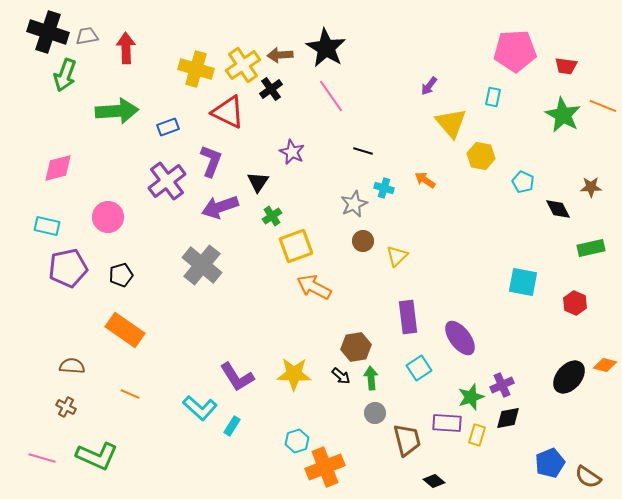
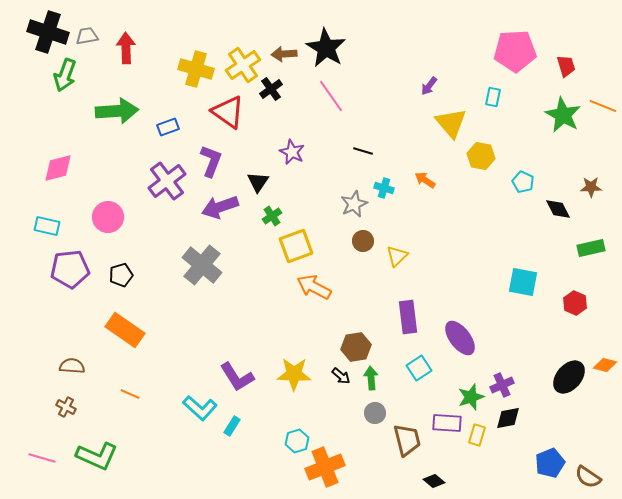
brown arrow at (280, 55): moved 4 px right, 1 px up
red trapezoid at (566, 66): rotated 115 degrees counterclockwise
red triangle at (228, 112): rotated 9 degrees clockwise
purple pentagon at (68, 268): moved 2 px right, 1 px down; rotated 6 degrees clockwise
